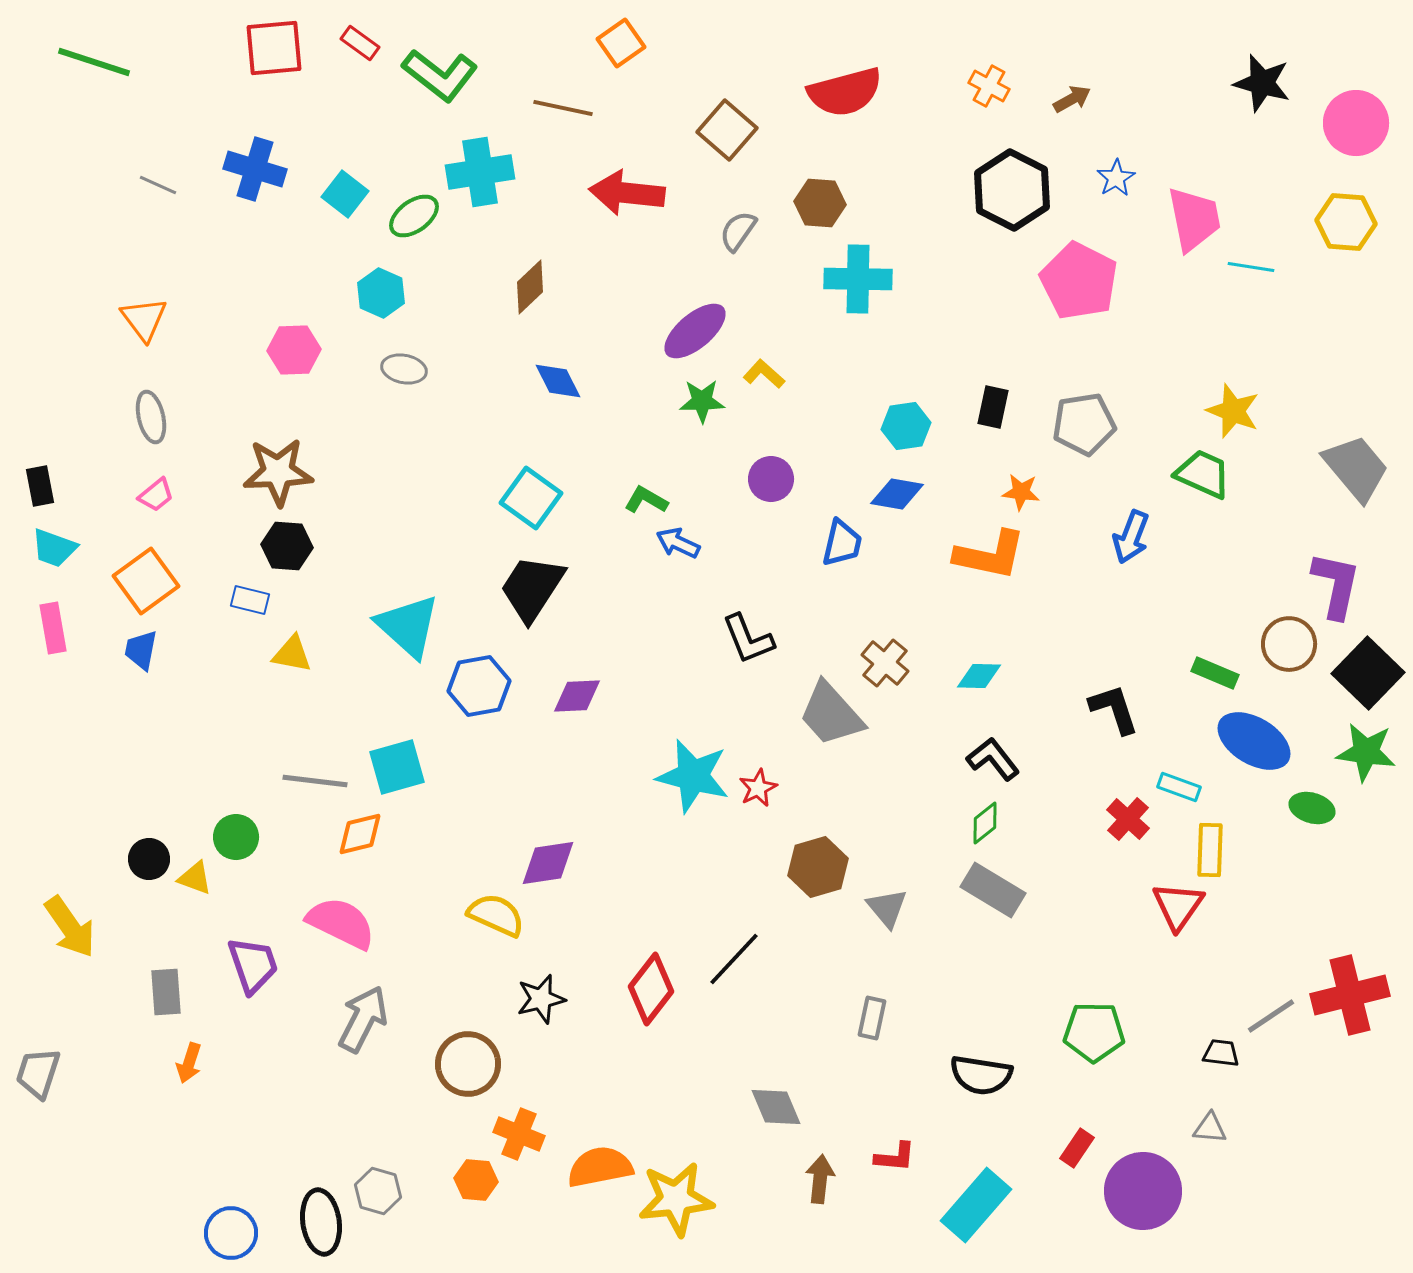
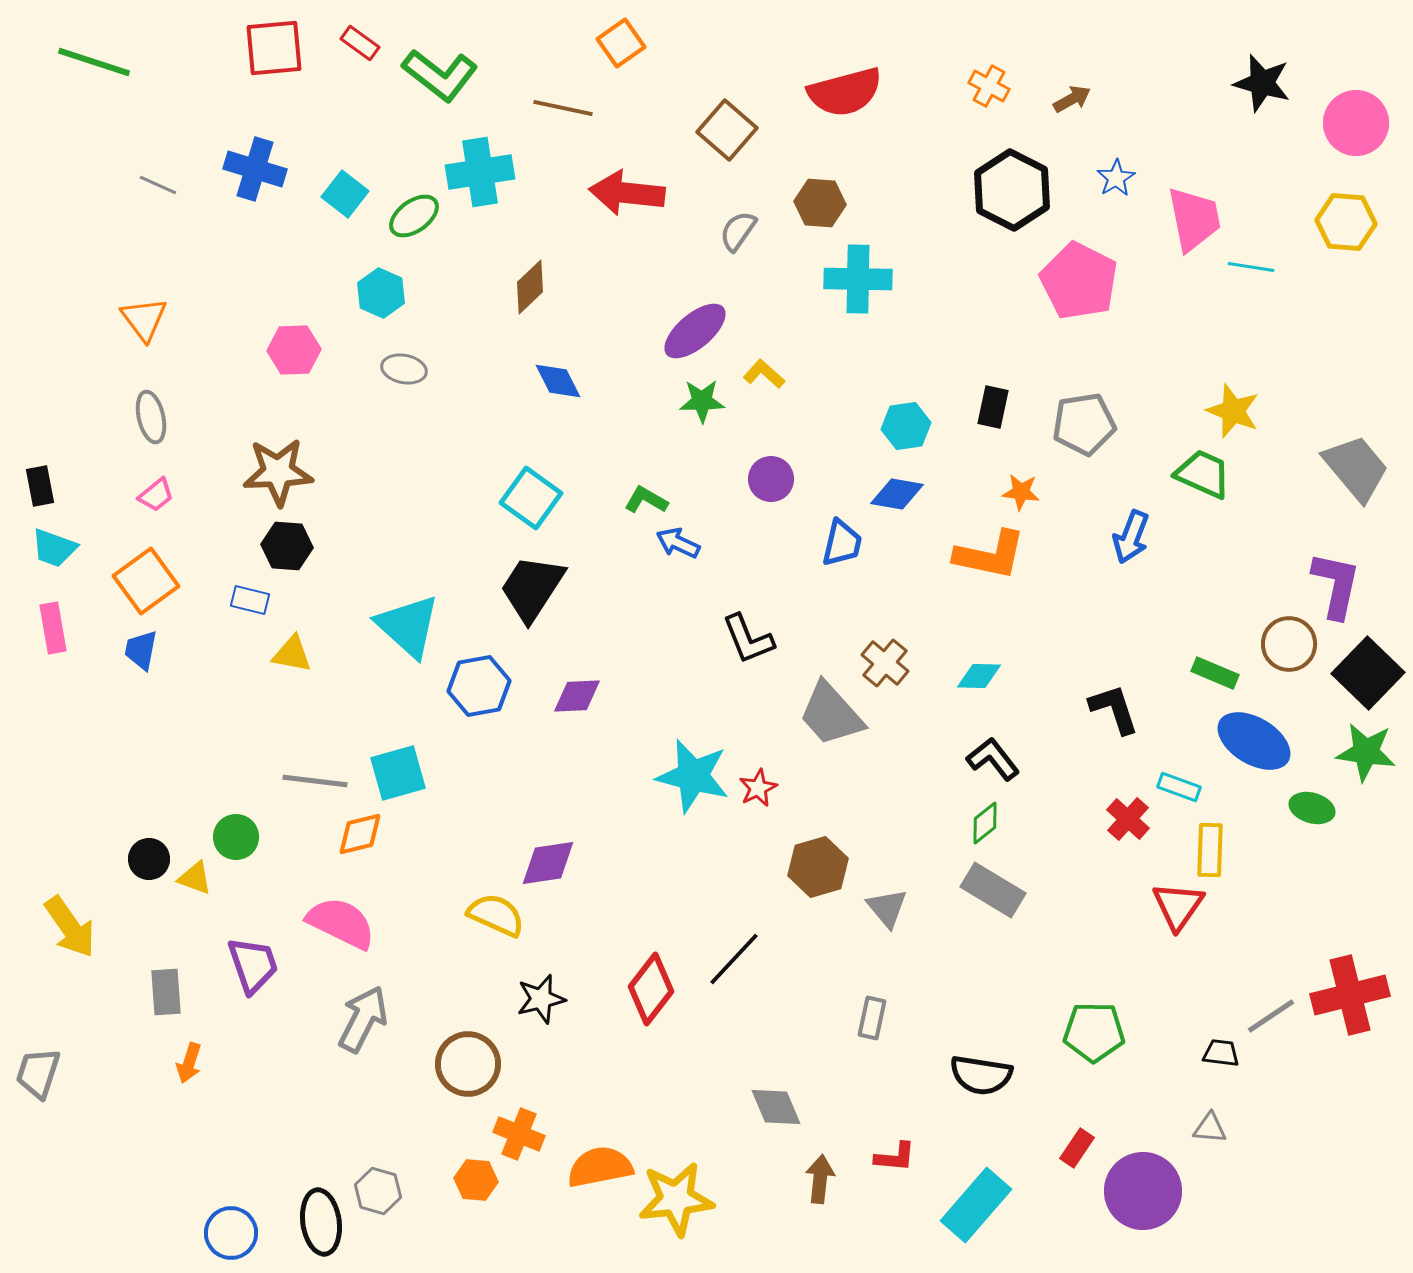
cyan square at (397, 767): moved 1 px right, 6 px down
